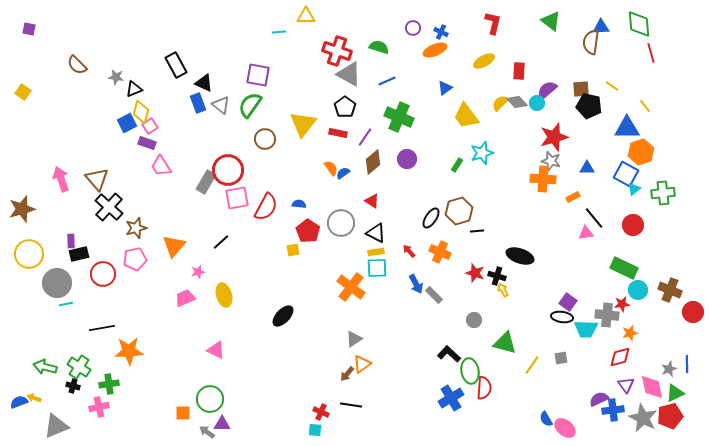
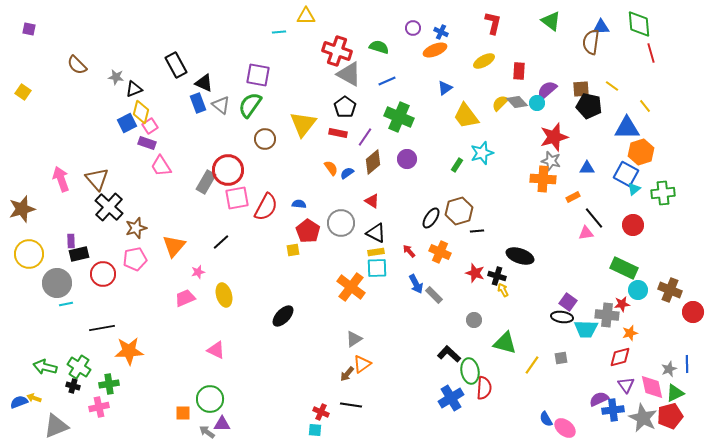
blue semicircle at (343, 173): moved 4 px right
